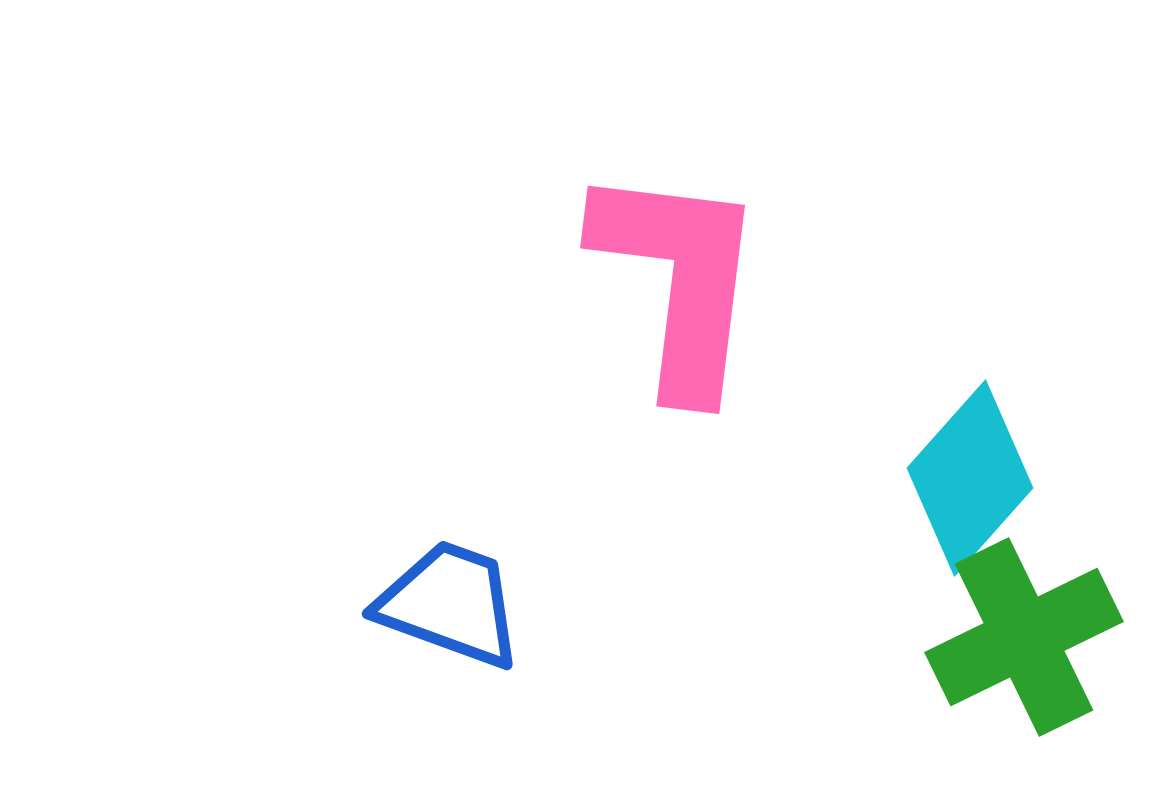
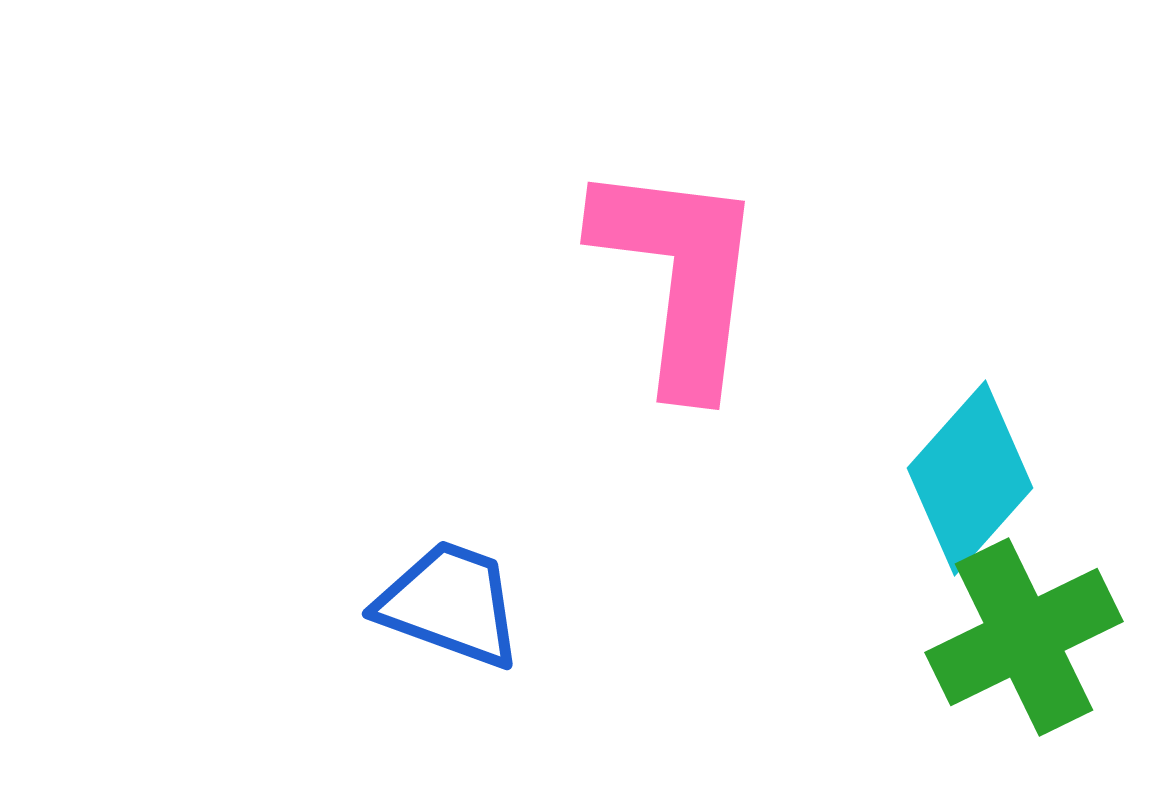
pink L-shape: moved 4 px up
